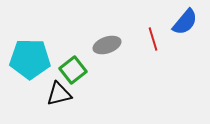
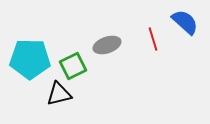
blue semicircle: rotated 88 degrees counterclockwise
green square: moved 4 px up; rotated 12 degrees clockwise
